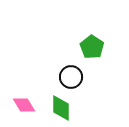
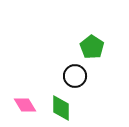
black circle: moved 4 px right, 1 px up
pink diamond: moved 1 px right
